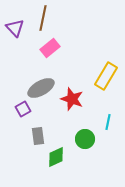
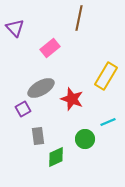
brown line: moved 36 px right
cyan line: rotated 56 degrees clockwise
